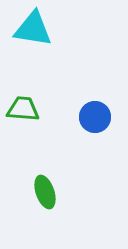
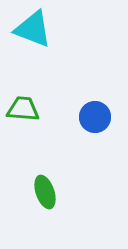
cyan triangle: rotated 12 degrees clockwise
